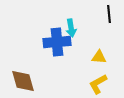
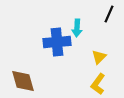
black line: rotated 30 degrees clockwise
cyan arrow: moved 6 px right; rotated 12 degrees clockwise
yellow triangle: rotated 49 degrees counterclockwise
yellow L-shape: rotated 25 degrees counterclockwise
